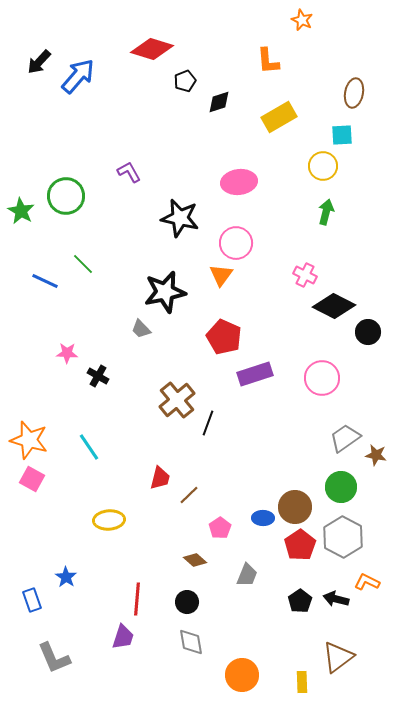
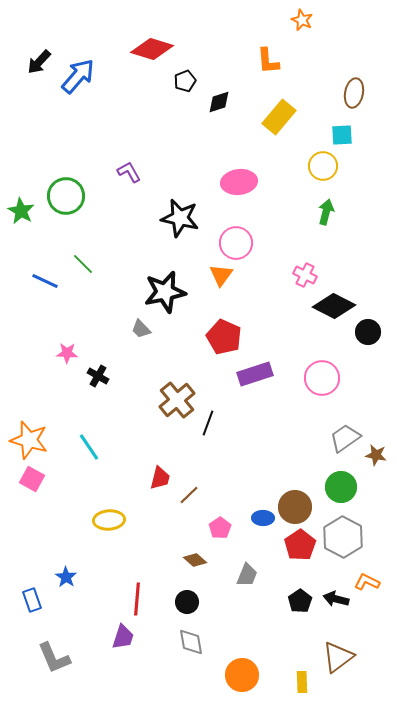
yellow rectangle at (279, 117): rotated 20 degrees counterclockwise
